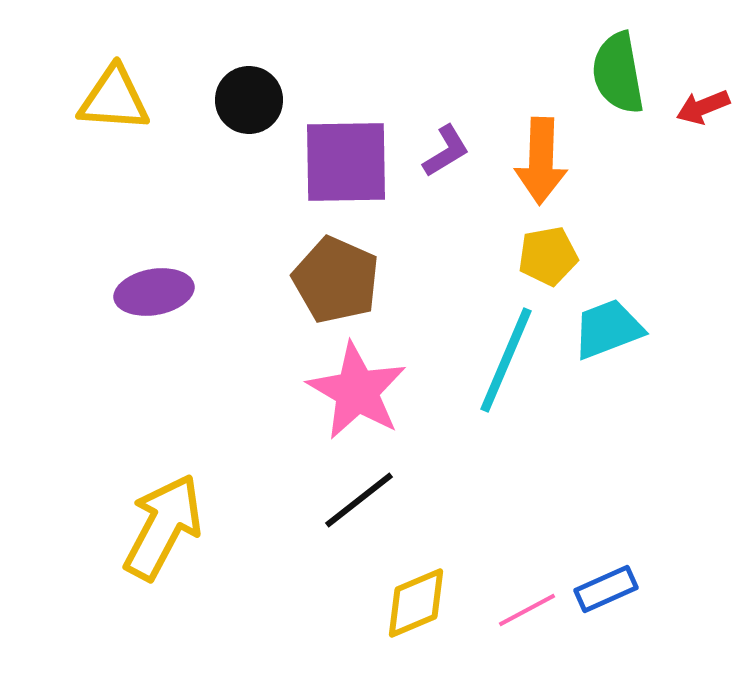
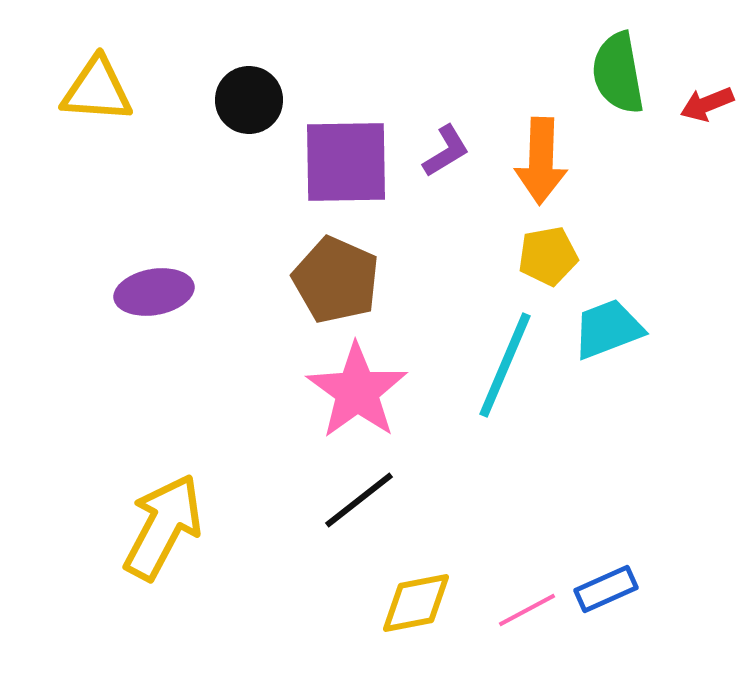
yellow triangle: moved 17 px left, 9 px up
red arrow: moved 4 px right, 3 px up
cyan line: moved 1 px left, 5 px down
pink star: rotated 6 degrees clockwise
yellow diamond: rotated 12 degrees clockwise
